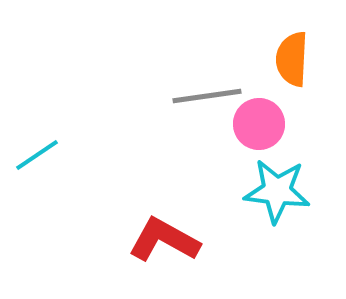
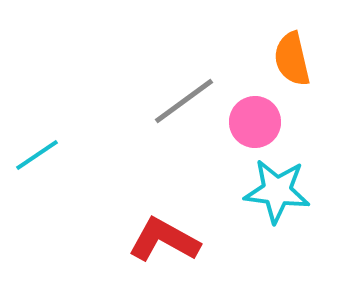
orange semicircle: rotated 16 degrees counterclockwise
gray line: moved 23 px left, 5 px down; rotated 28 degrees counterclockwise
pink circle: moved 4 px left, 2 px up
